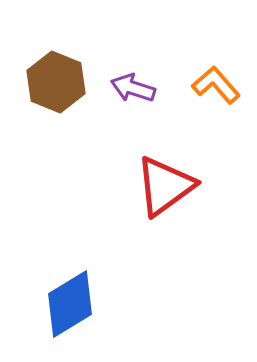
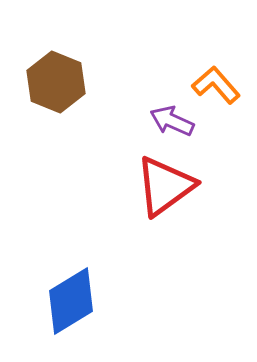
purple arrow: moved 39 px right, 33 px down; rotated 6 degrees clockwise
blue diamond: moved 1 px right, 3 px up
